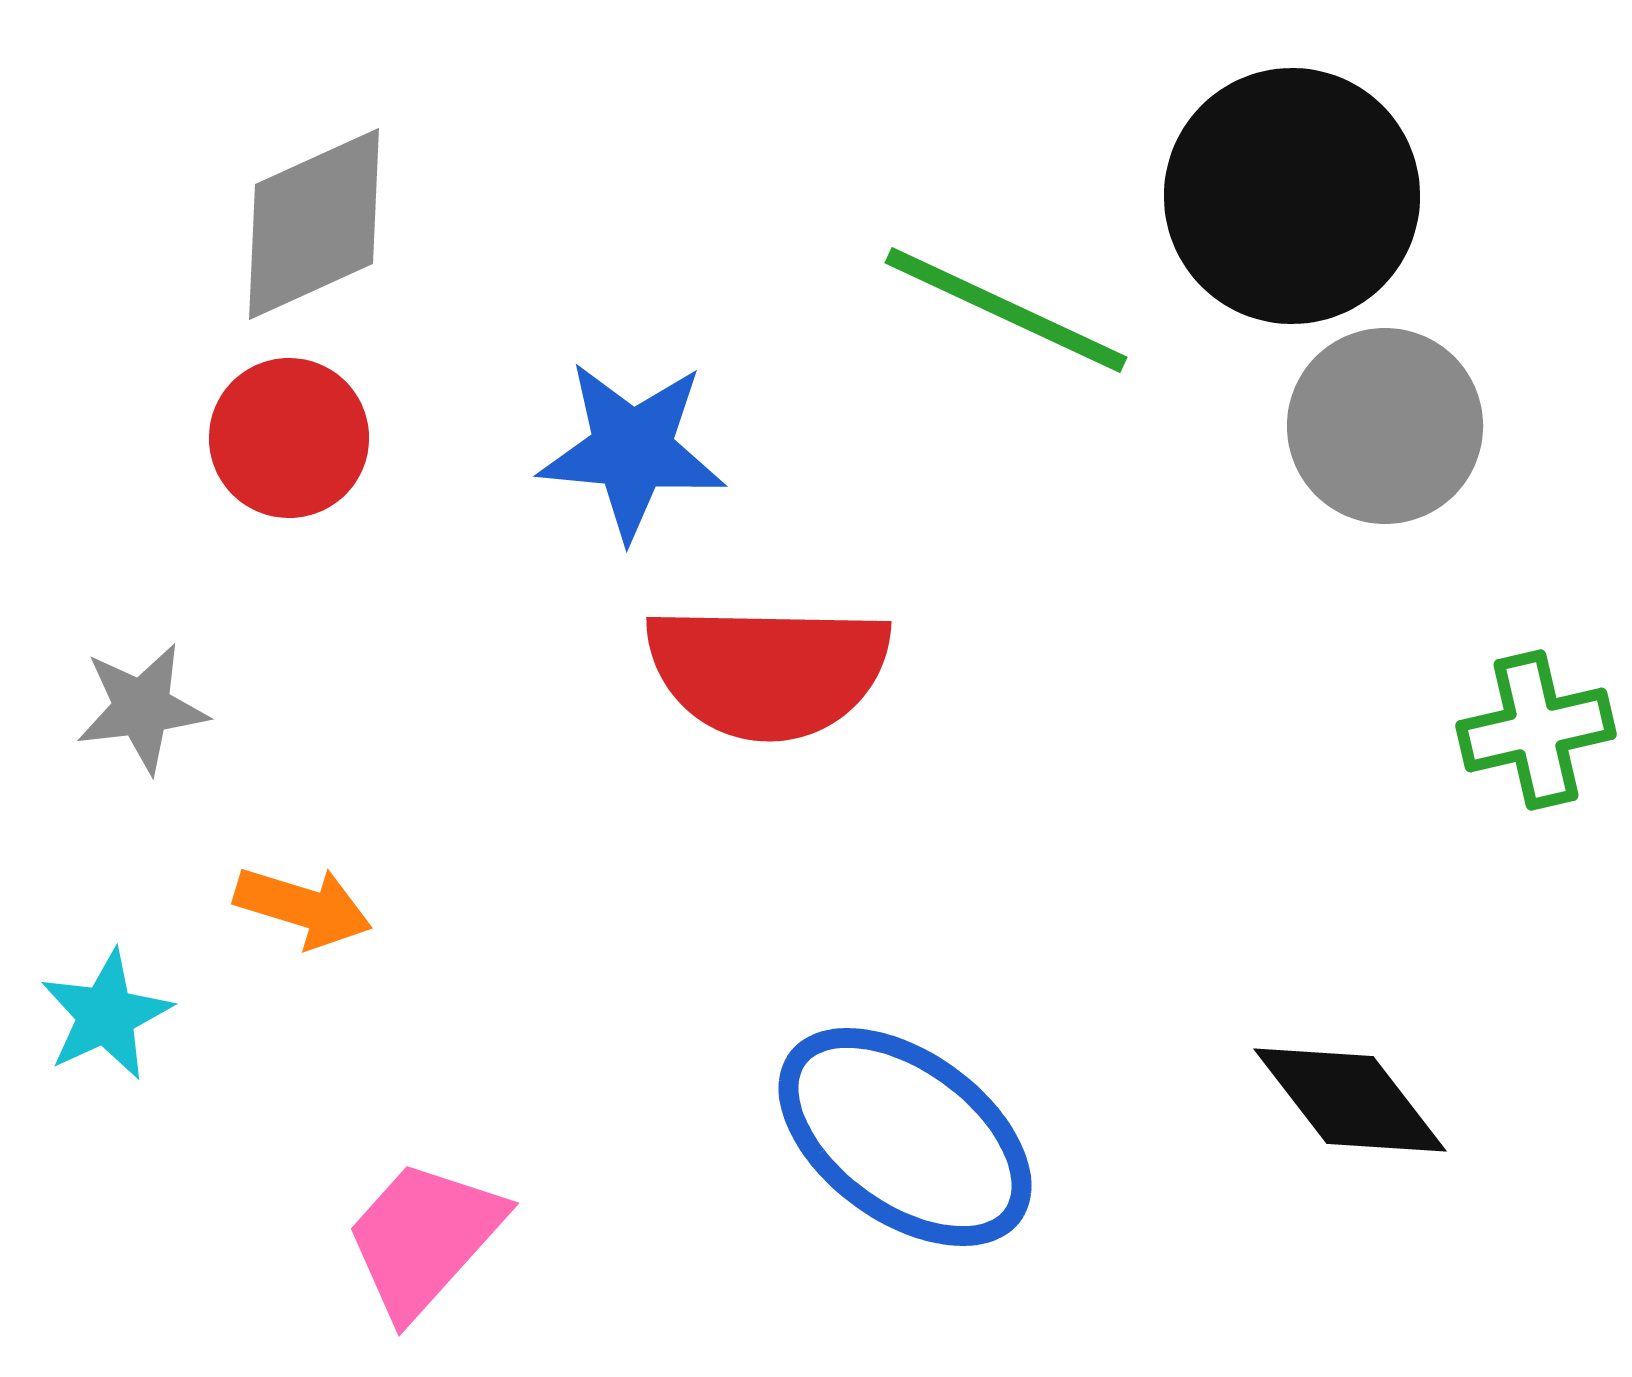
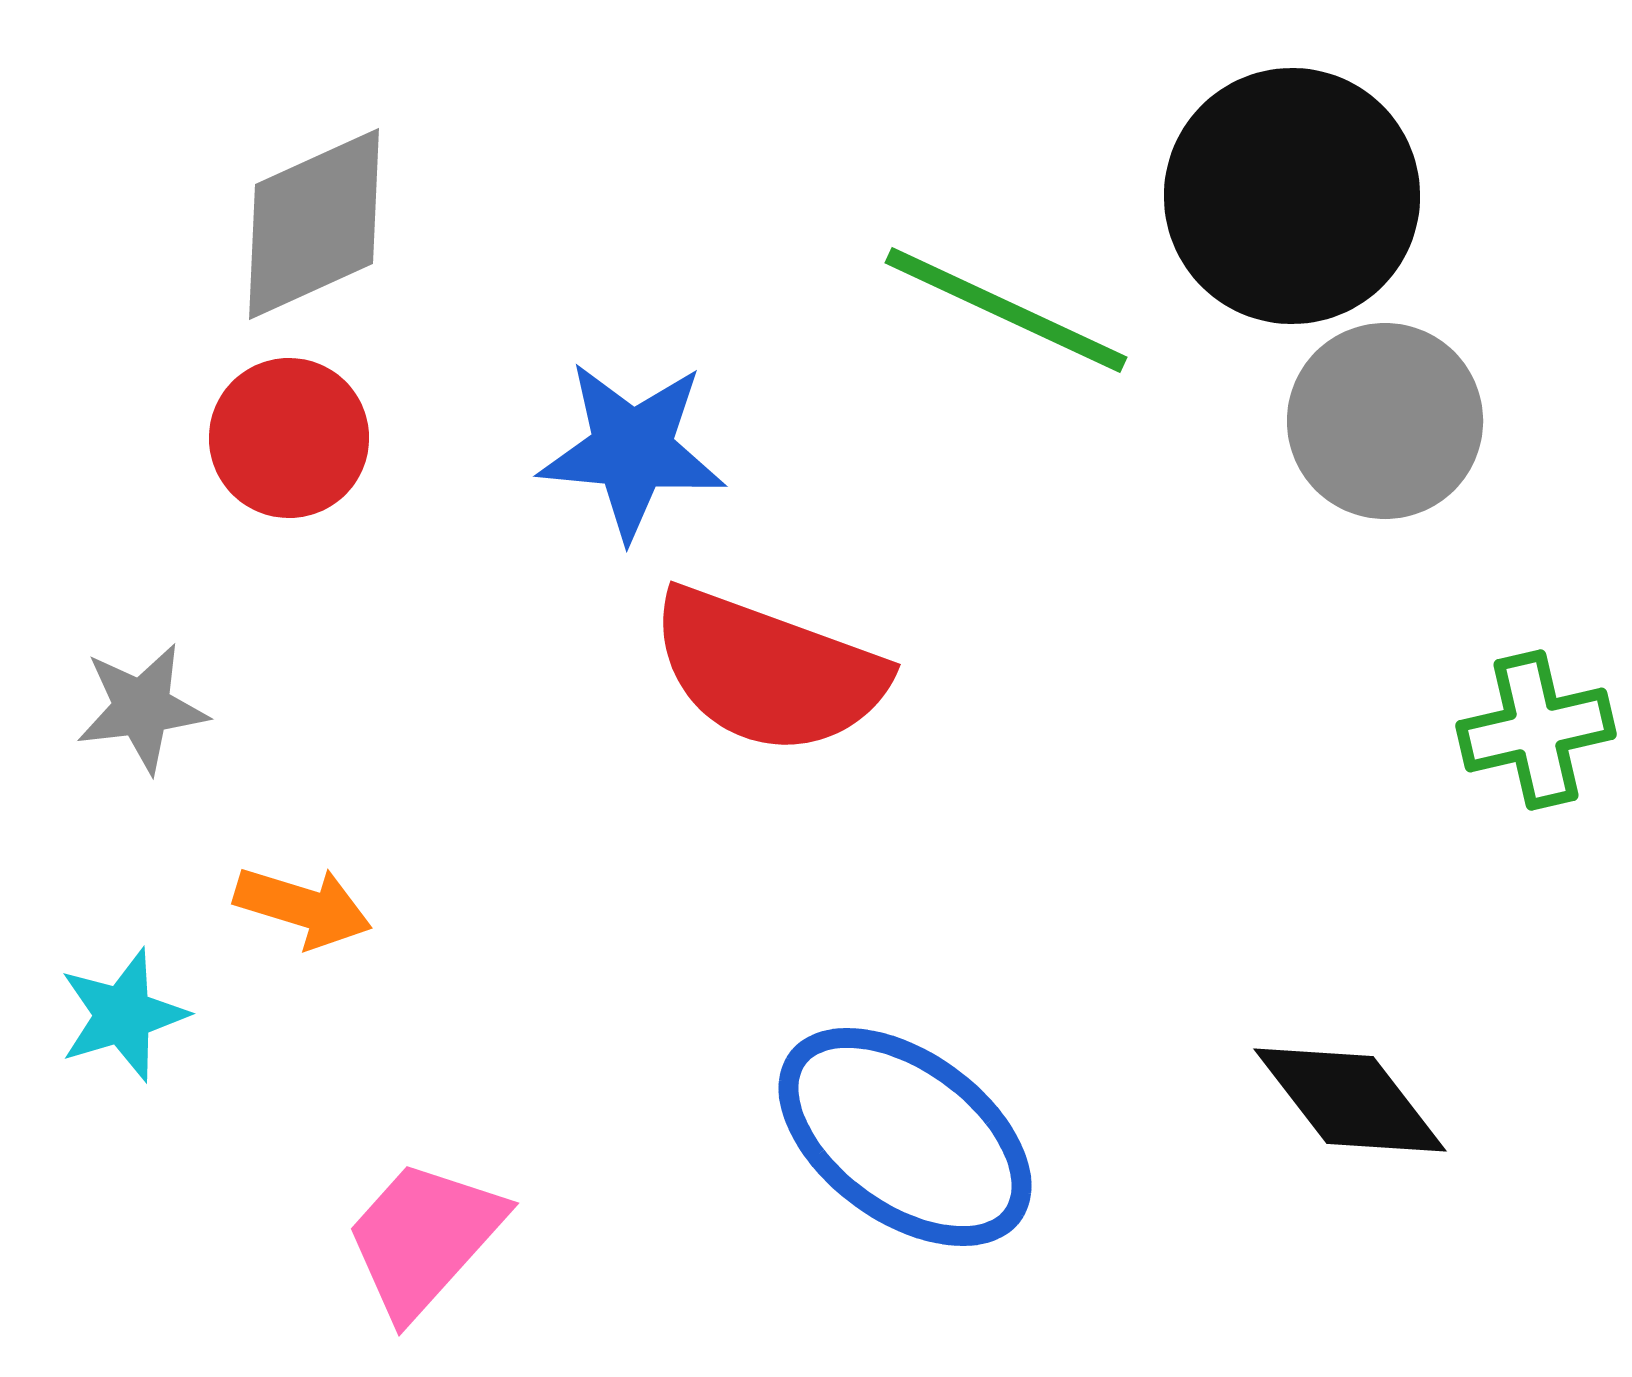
gray circle: moved 5 px up
red semicircle: rotated 19 degrees clockwise
cyan star: moved 17 px right; rotated 8 degrees clockwise
